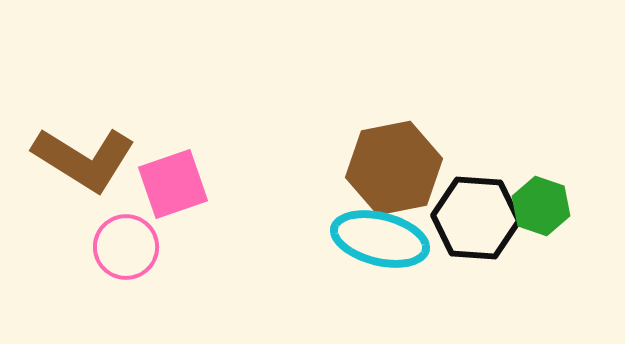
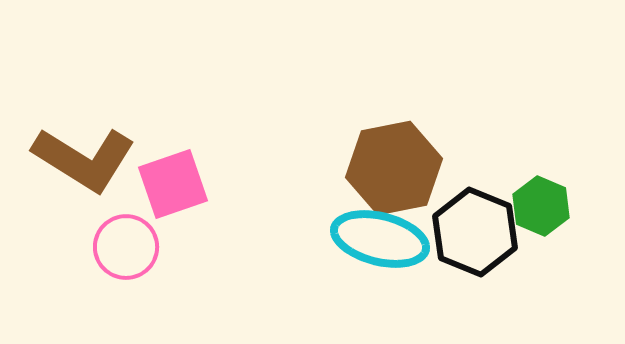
green hexagon: rotated 4 degrees clockwise
black hexagon: moved 1 px left, 14 px down; rotated 18 degrees clockwise
